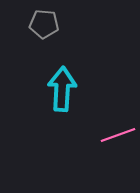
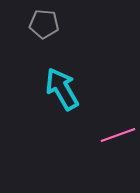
cyan arrow: rotated 33 degrees counterclockwise
